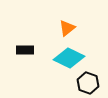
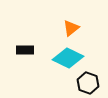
orange triangle: moved 4 px right
cyan diamond: moved 1 px left
